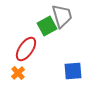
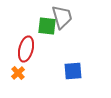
gray trapezoid: moved 1 px down
green square: rotated 36 degrees clockwise
red ellipse: rotated 20 degrees counterclockwise
